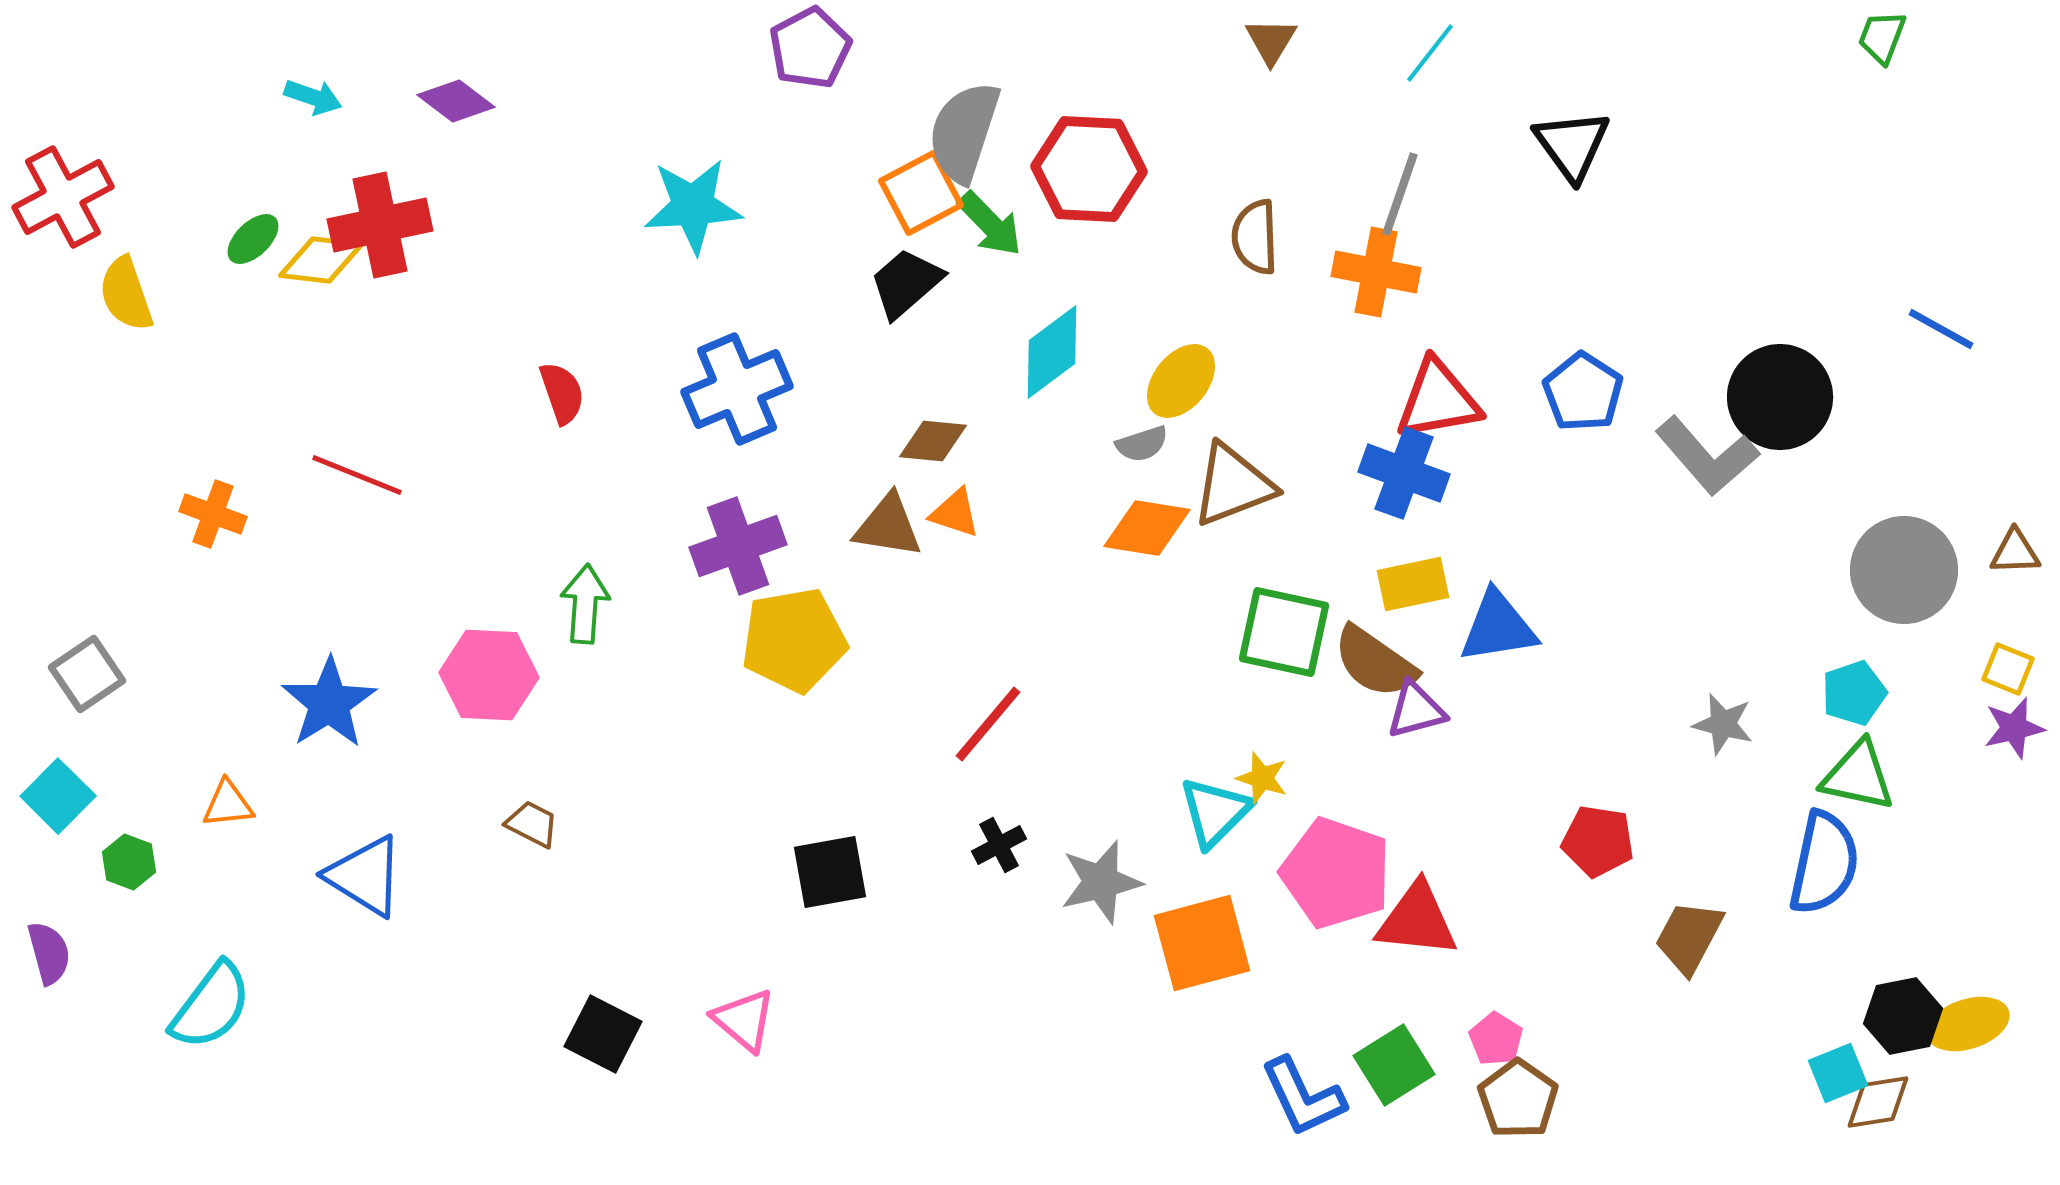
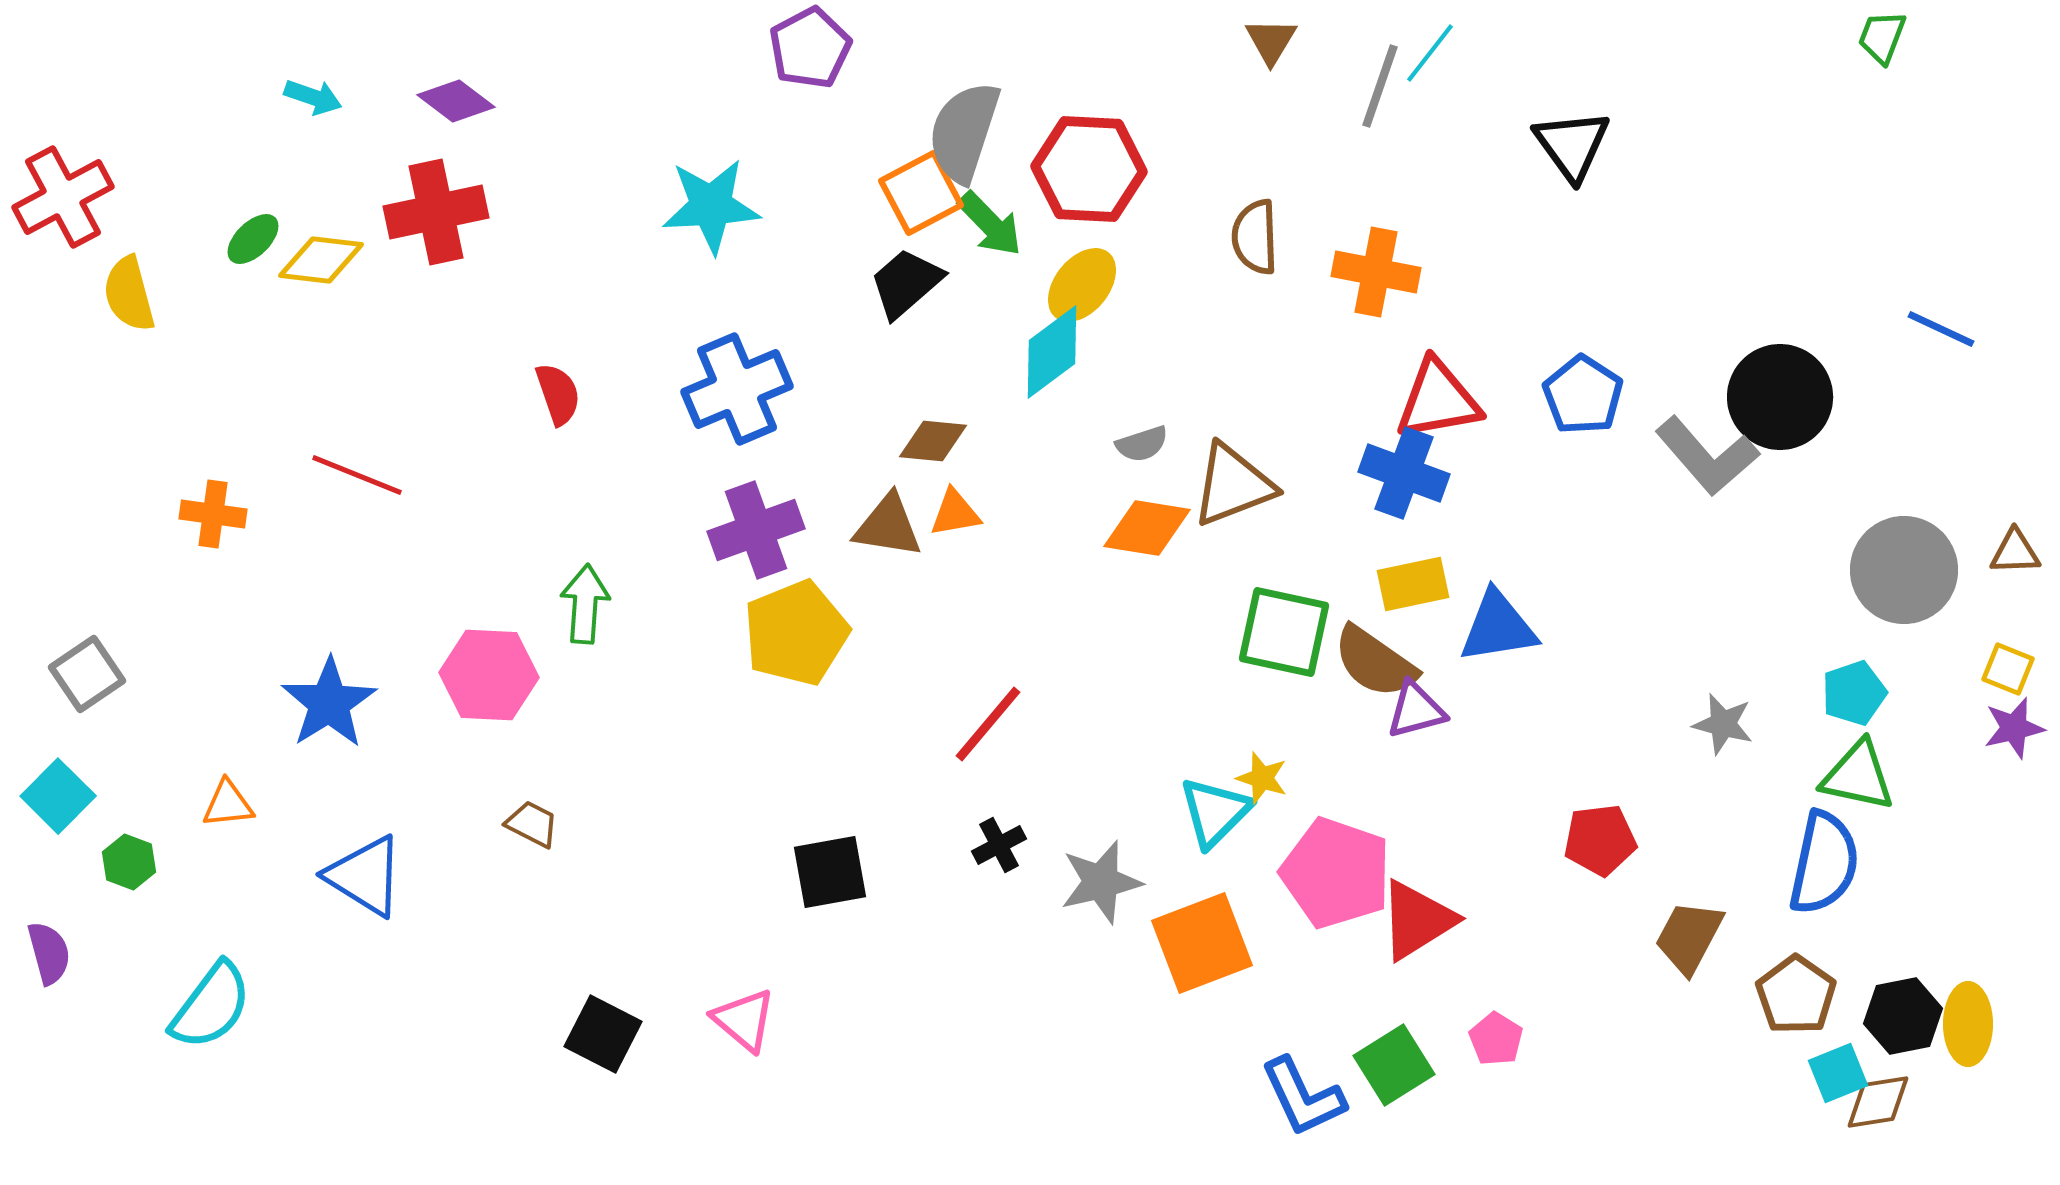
gray line at (1400, 194): moved 20 px left, 108 px up
cyan star at (693, 206): moved 18 px right
red cross at (380, 225): moved 56 px right, 13 px up
yellow semicircle at (126, 294): moved 3 px right; rotated 4 degrees clockwise
blue line at (1941, 329): rotated 4 degrees counterclockwise
yellow ellipse at (1181, 381): moved 99 px left, 96 px up
blue pentagon at (1583, 392): moved 3 px down
red semicircle at (562, 393): moved 4 px left, 1 px down
orange triangle at (955, 513): rotated 28 degrees counterclockwise
orange cross at (213, 514): rotated 12 degrees counterclockwise
purple cross at (738, 546): moved 18 px right, 16 px up
yellow pentagon at (794, 640): moved 2 px right, 7 px up; rotated 12 degrees counterclockwise
red pentagon at (1598, 841): moved 2 px right, 1 px up; rotated 16 degrees counterclockwise
red triangle at (1417, 920): rotated 38 degrees counterclockwise
orange square at (1202, 943): rotated 6 degrees counterclockwise
yellow ellipse at (1968, 1024): rotated 72 degrees counterclockwise
brown pentagon at (1518, 1099): moved 278 px right, 104 px up
